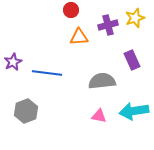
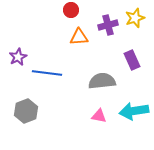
purple star: moved 5 px right, 5 px up
